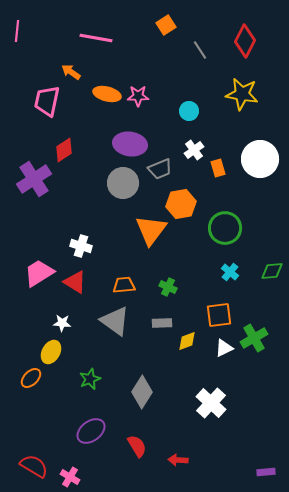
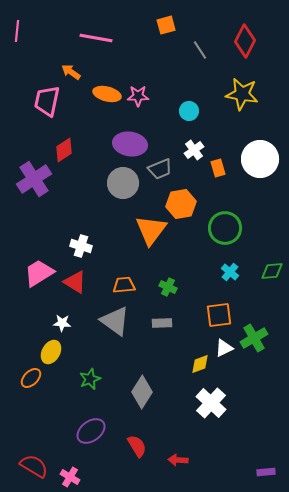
orange square at (166, 25): rotated 18 degrees clockwise
yellow diamond at (187, 341): moved 13 px right, 23 px down
